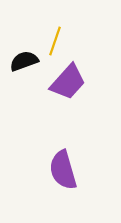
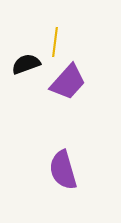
yellow line: moved 1 px down; rotated 12 degrees counterclockwise
black semicircle: moved 2 px right, 3 px down
